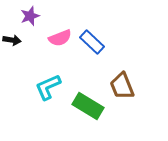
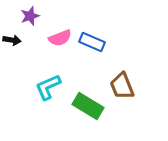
blue rectangle: rotated 20 degrees counterclockwise
